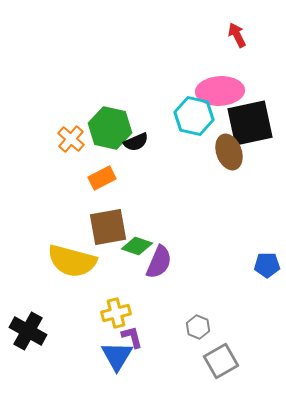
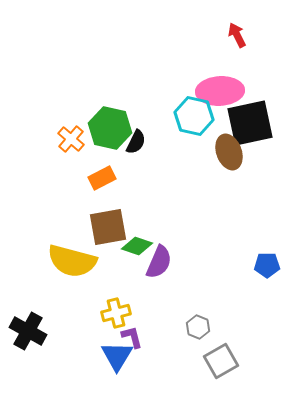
black semicircle: rotated 40 degrees counterclockwise
